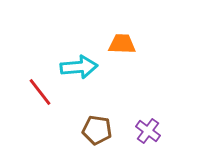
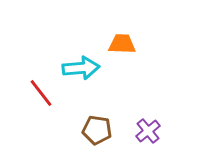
cyan arrow: moved 2 px right, 1 px down
red line: moved 1 px right, 1 px down
purple cross: rotated 15 degrees clockwise
